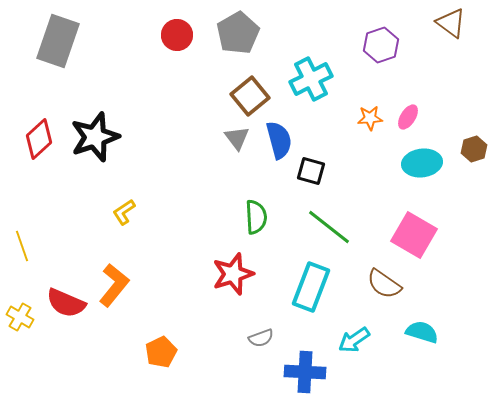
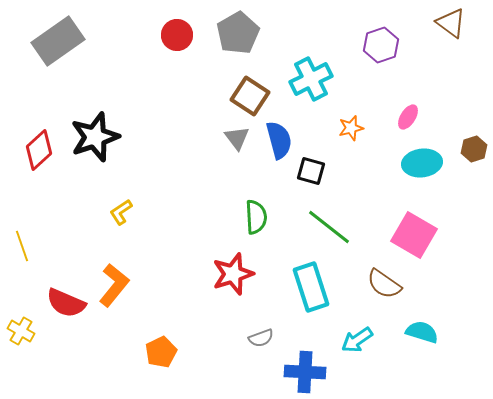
gray rectangle: rotated 36 degrees clockwise
brown square: rotated 18 degrees counterclockwise
orange star: moved 19 px left, 10 px down; rotated 10 degrees counterclockwise
red diamond: moved 11 px down
yellow L-shape: moved 3 px left
cyan rectangle: rotated 39 degrees counterclockwise
yellow cross: moved 1 px right, 14 px down
cyan arrow: moved 3 px right
